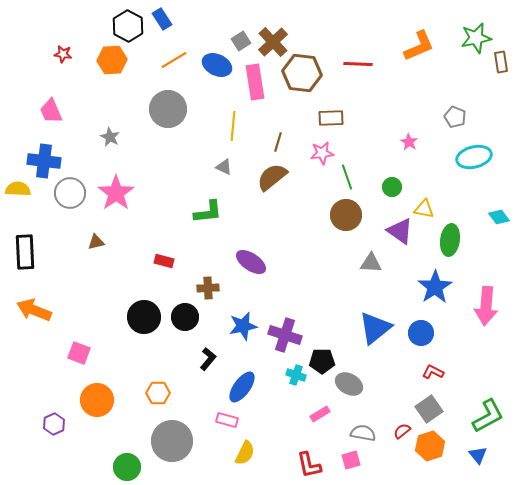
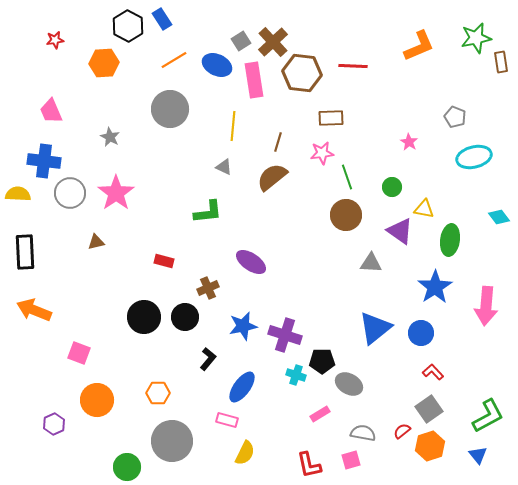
red star at (63, 54): moved 8 px left, 14 px up; rotated 18 degrees counterclockwise
orange hexagon at (112, 60): moved 8 px left, 3 px down
red line at (358, 64): moved 5 px left, 2 px down
pink rectangle at (255, 82): moved 1 px left, 2 px up
gray circle at (168, 109): moved 2 px right
yellow semicircle at (18, 189): moved 5 px down
brown cross at (208, 288): rotated 20 degrees counterclockwise
red L-shape at (433, 372): rotated 20 degrees clockwise
